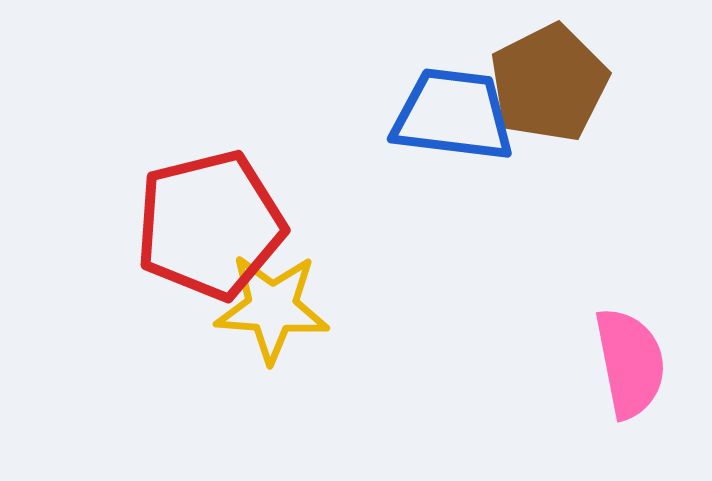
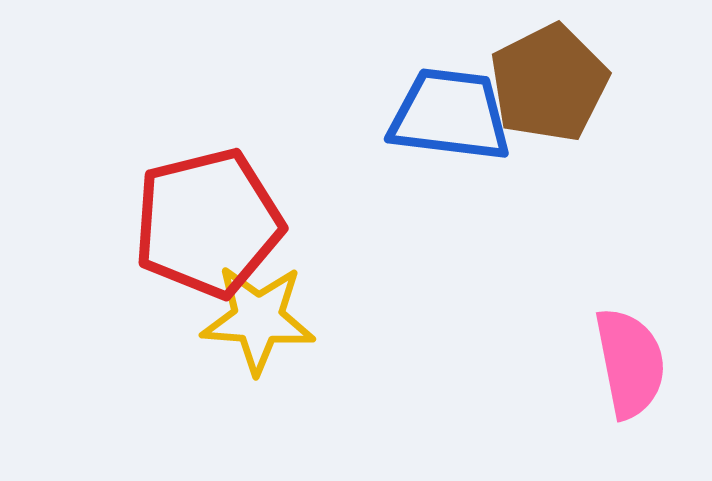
blue trapezoid: moved 3 px left
red pentagon: moved 2 px left, 2 px up
yellow star: moved 14 px left, 11 px down
